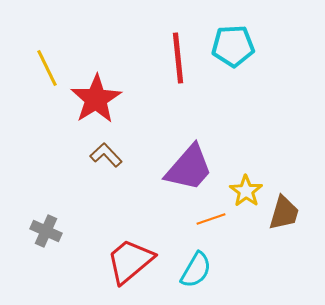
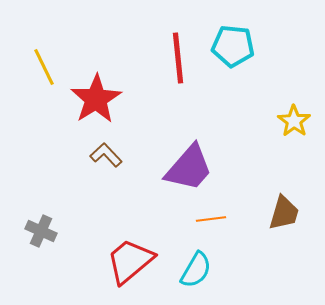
cyan pentagon: rotated 9 degrees clockwise
yellow line: moved 3 px left, 1 px up
yellow star: moved 48 px right, 70 px up
orange line: rotated 12 degrees clockwise
gray cross: moved 5 px left
